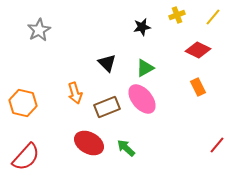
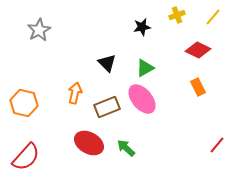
orange arrow: rotated 150 degrees counterclockwise
orange hexagon: moved 1 px right
